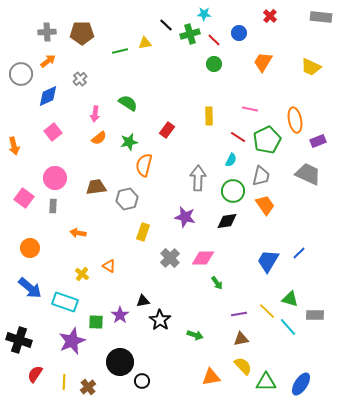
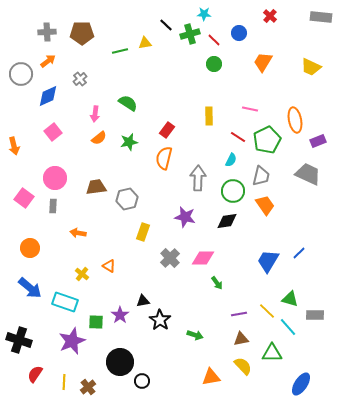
orange semicircle at (144, 165): moved 20 px right, 7 px up
green triangle at (266, 382): moved 6 px right, 29 px up
